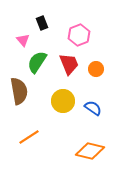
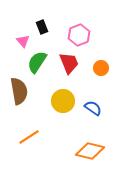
black rectangle: moved 4 px down
pink triangle: moved 1 px down
red trapezoid: moved 1 px up
orange circle: moved 5 px right, 1 px up
